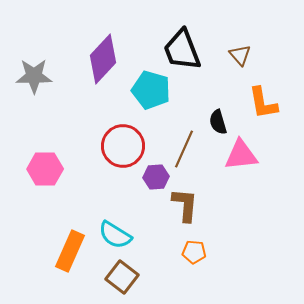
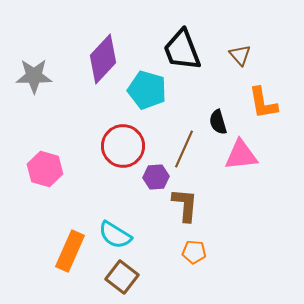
cyan pentagon: moved 4 px left
pink hexagon: rotated 16 degrees clockwise
